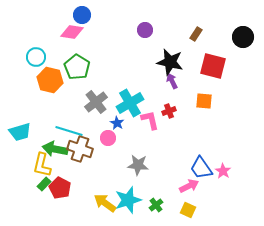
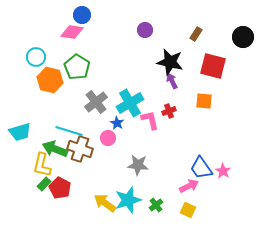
green arrow: rotated 10 degrees clockwise
